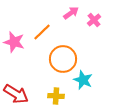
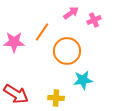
pink cross: rotated 16 degrees clockwise
orange line: rotated 12 degrees counterclockwise
pink star: rotated 15 degrees counterclockwise
orange circle: moved 4 px right, 8 px up
cyan star: rotated 30 degrees counterclockwise
yellow cross: moved 2 px down
